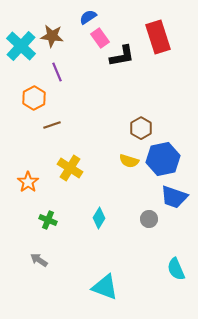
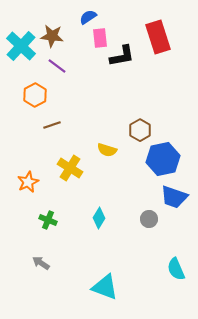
pink rectangle: rotated 30 degrees clockwise
purple line: moved 6 px up; rotated 30 degrees counterclockwise
orange hexagon: moved 1 px right, 3 px up
brown hexagon: moved 1 px left, 2 px down
yellow semicircle: moved 22 px left, 11 px up
orange star: rotated 10 degrees clockwise
gray arrow: moved 2 px right, 3 px down
